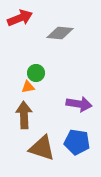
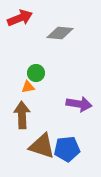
brown arrow: moved 2 px left
blue pentagon: moved 10 px left, 7 px down; rotated 15 degrees counterclockwise
brown triangle: moved 2 px up
